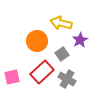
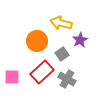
pink square: rotated 14 degrees clockwise
